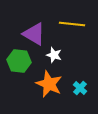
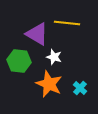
yellow line: moved 5 px left, 1 px up
purple triangle: moved 3 px right
white star: moved 2 px down
